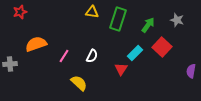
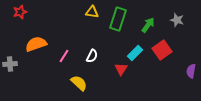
red square: moved 3 px down; rotated 12 degrees clockwise
